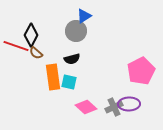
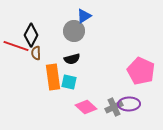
gray circle: moved 2 px left
brown semicircle: rotated 48 degrees clockwise
pink pentagon: rotated 20 degrees counterclockwise
